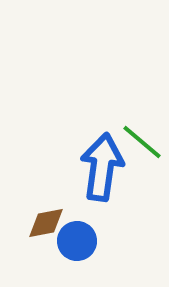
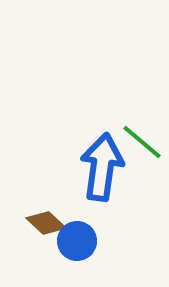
brown diamond: rotated 54 degrees clockwise
